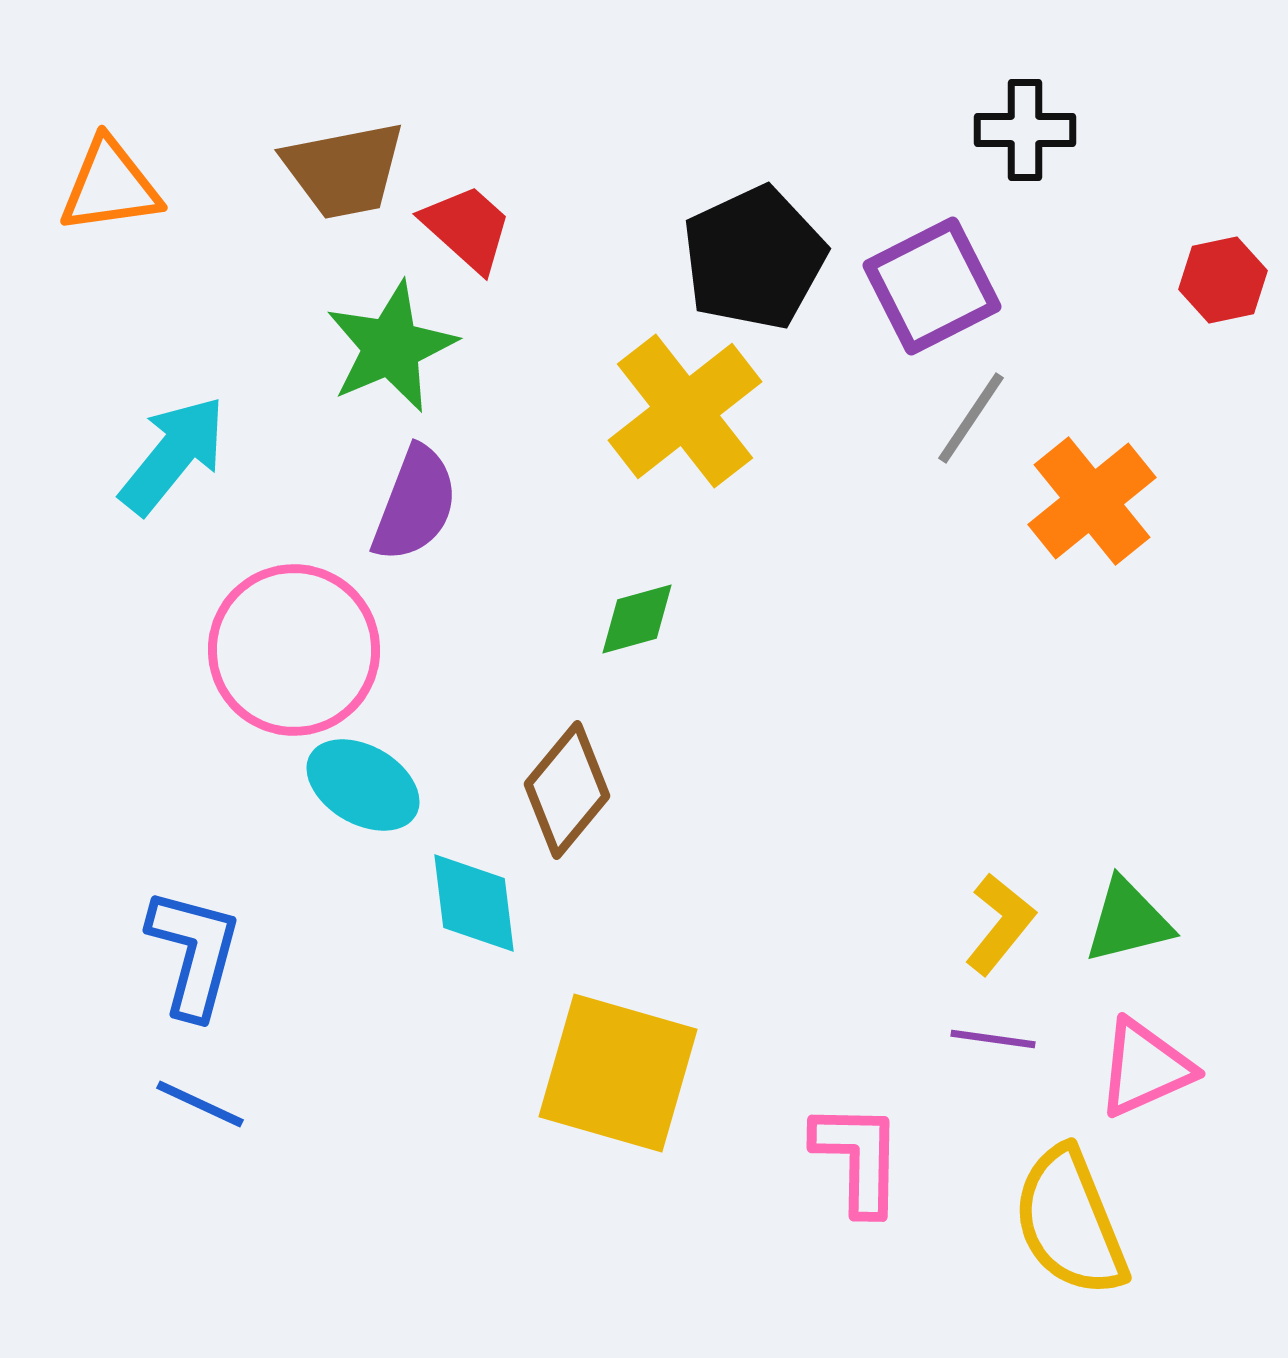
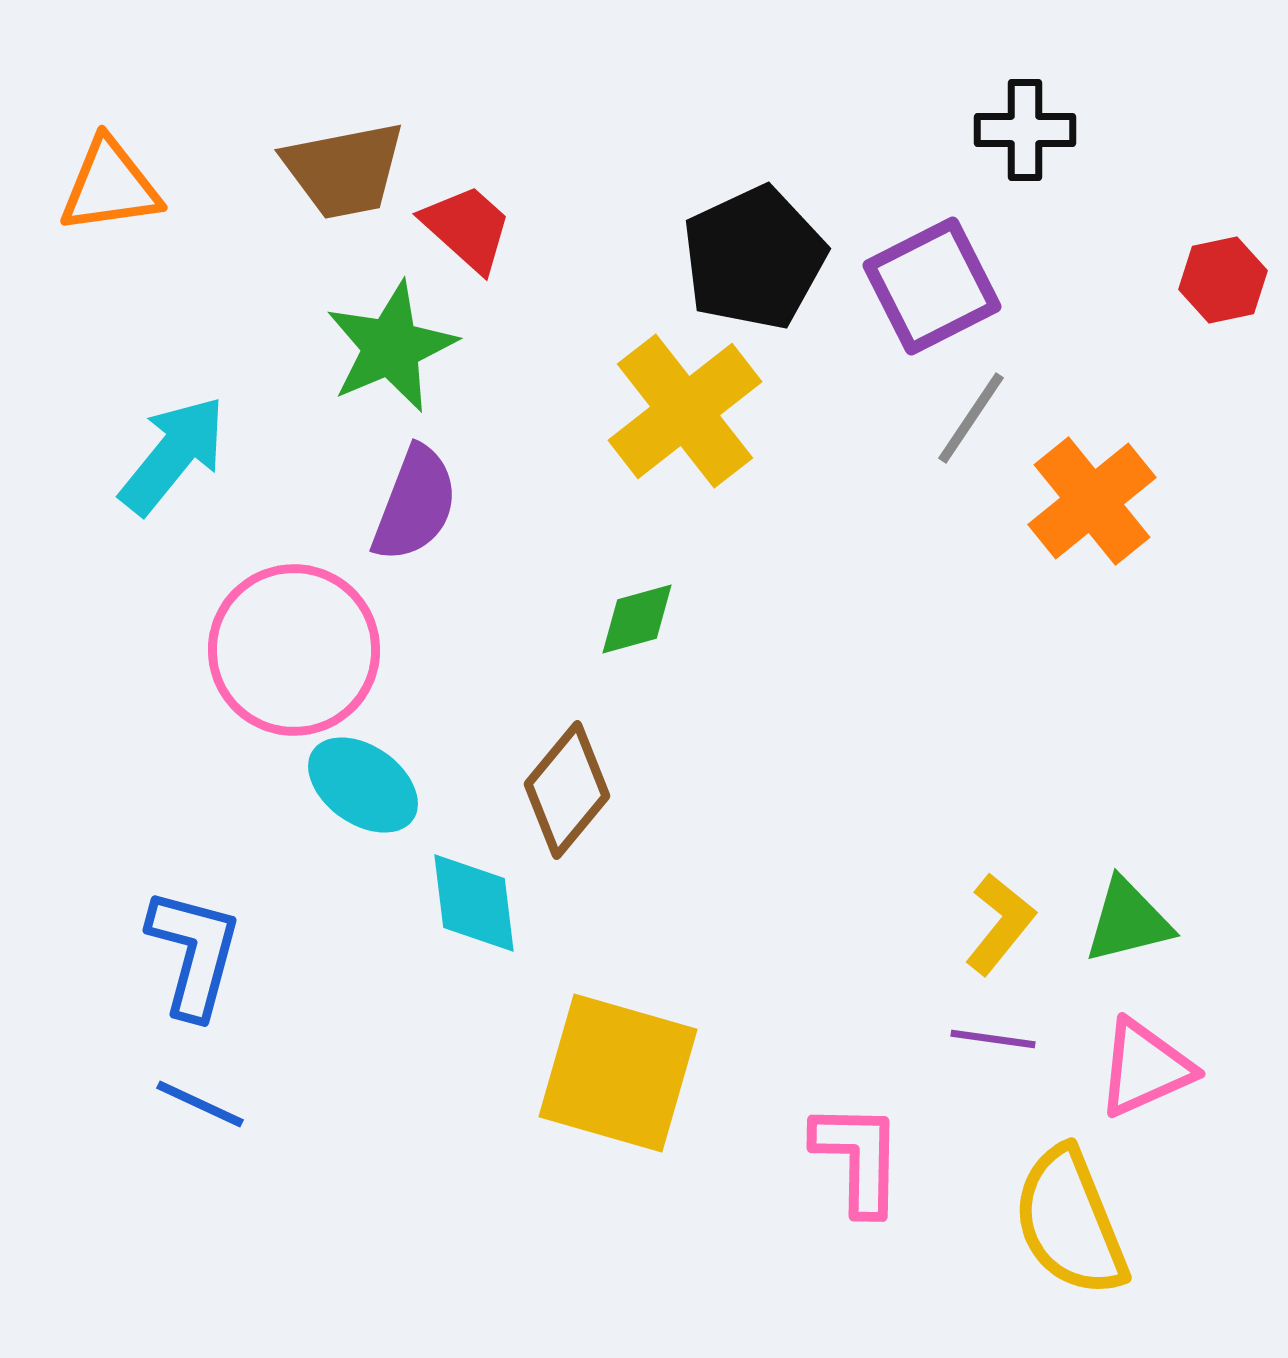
cyan ellipse: rotated 5 degrees clockwise
